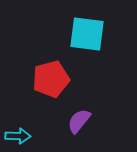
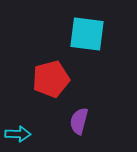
purple semicircle: rotated 24 degrees counterclockwise
cyan arrow: moved 2 px up
